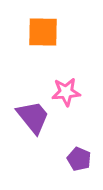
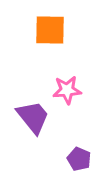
orange square: moved 7 px right, 2 px up
pink star: moved 1 px right, 2 px up
